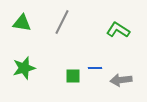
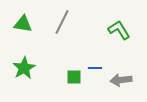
green triangle: moved 1 px right, 1 px down
green L-shape: moved 1 px right; rotated 25 degrees clockwise
green star: rotated 15 degrees counterclockwise
green square: moved 1 px right, 1 px down
